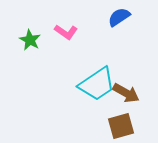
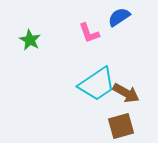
pink L-shape: moved 23 px right, 1 px down; rotated 35 degrees clockwise
